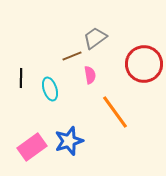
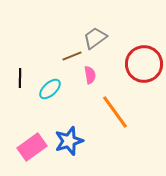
black line: moved 1 px left
cyan ellipse: rotated 65 degrees clockwise
